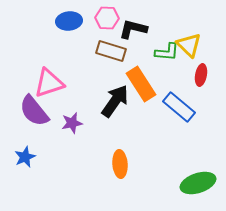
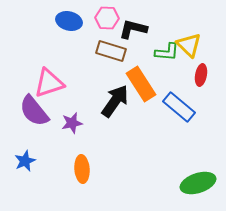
blue ellipse: rotated 20 degrees clockwise
blue star: moved 4 px down
orange ellipse: moved 38 px left, 5 px down
